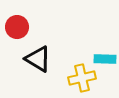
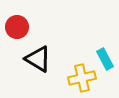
cyan rectangle: rotated 60 degrees clockwise
